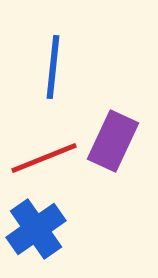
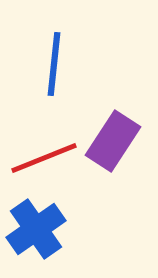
blue line: moved 1 px right, 3 px up
purple rectangle: rotated 8 degrees clockwise
